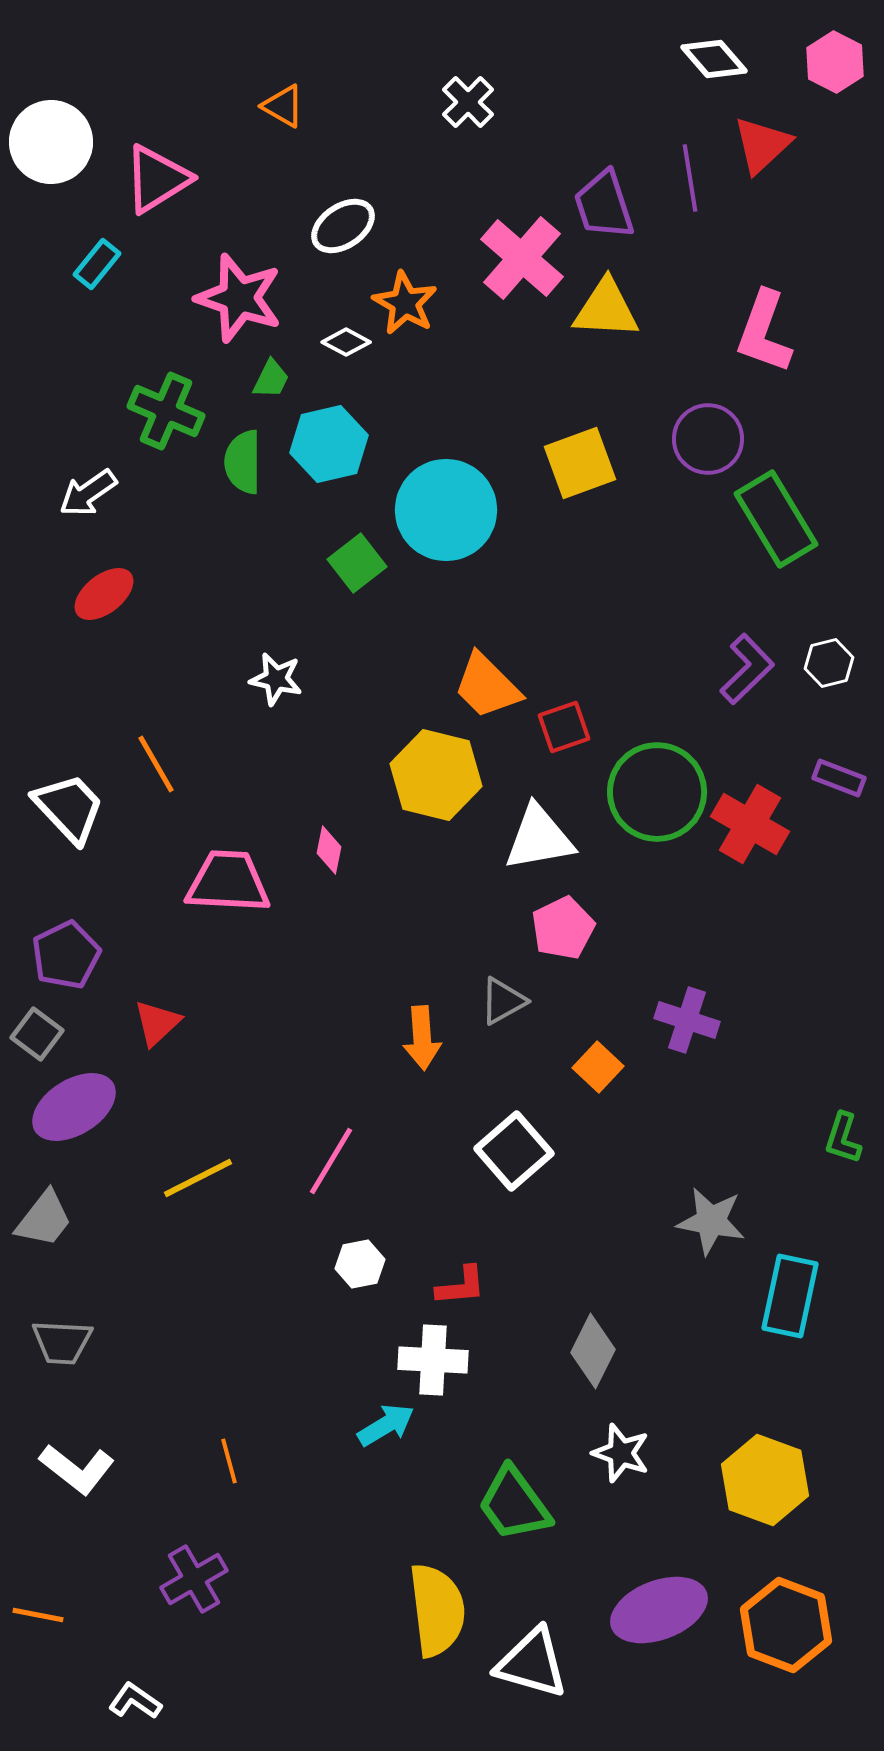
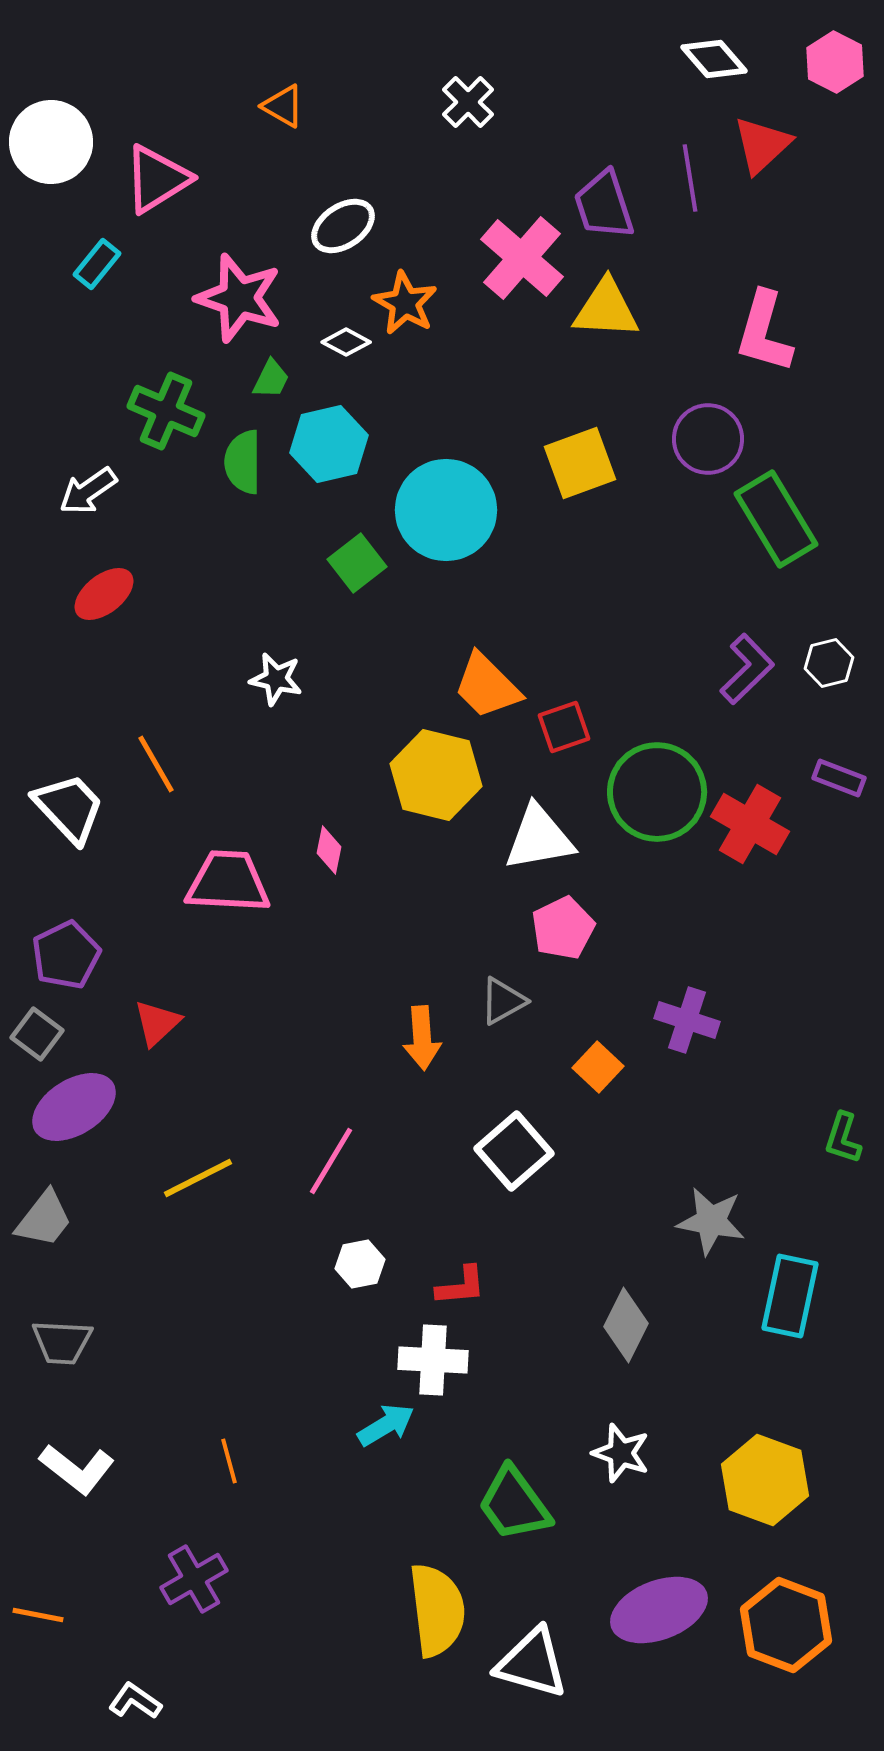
pink L-shape at (764, 332): rotated 4 degrees counterclockwise
white arrow at (88, 493): moved 2 px up
gray diamond at (593, 1351): moved 33 px right, 26 px up
